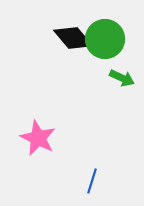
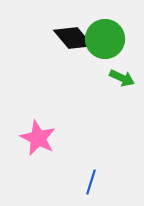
blue line: moved 1 px left, 1 px down
